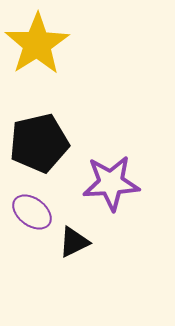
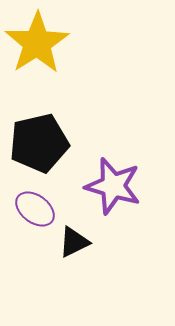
yellow star: moved 1 px up
purple star: moved 2 px right, 3 px down; rotated 20 degrees clockwise
purple ellipse: moved 3 px right, 3 px up
